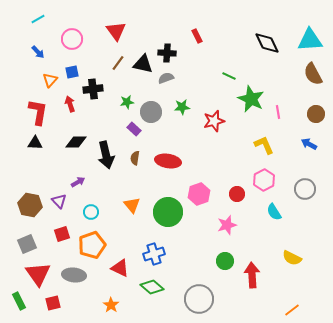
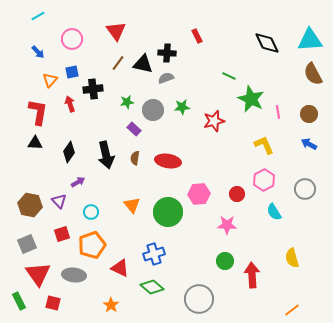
cyan line at (38, 19): moved 3 px up
gray circle at (151, 112): moved 2 px right, 2 px up
brown circle at (316, 114): moved 7 px left
black diamond at (76, 142): moved 7 px left, 10 px down; rotated 55 degrees counterclockwise
pink hexagon at (199, 194): rotated 15 degrees clockwise
pink star at (227, 225): rotated 18 degrees clockwise
yellow semicircle at (292, 258): rotated 48 degrees clockwise
red square at (53, 303): rotated 28 degrees clockwise
